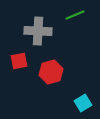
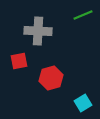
green line: moved 8 px right
red hexagon: moved 6 px down
